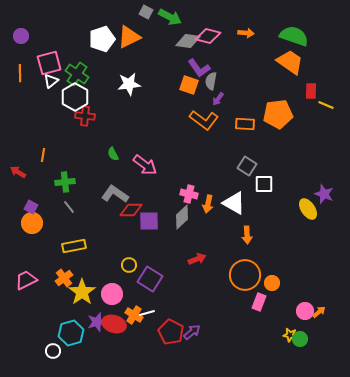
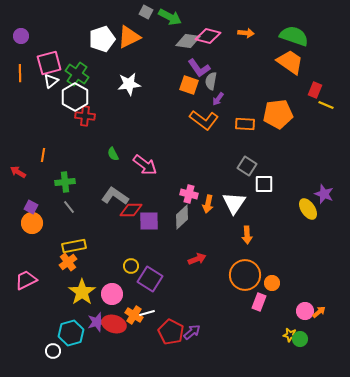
red rectangle at (311, 91): moved 4 px right, 1 px up; rotated 21 degrees clockwise
gray L-shape at (115, 194): moved 2 px down
white triangle at (234, 203): rotated 35 degrees clockwise
yellow circle at (129, 265): moved 2 px right, 1 px down
orange cross at (64, 278): moved 4 px right, 16 px up
